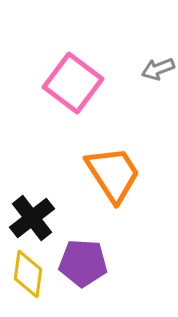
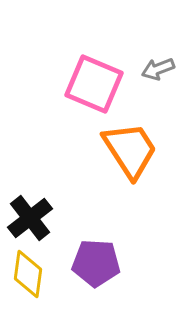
pink square: moved 21 px right, 1 px down; rotated 14 degrees counterclockwise
orange trapezoid: moved 17 px right, 24 px up
black cross: moved 2 px left
purple pentagon: moved 13 px right
